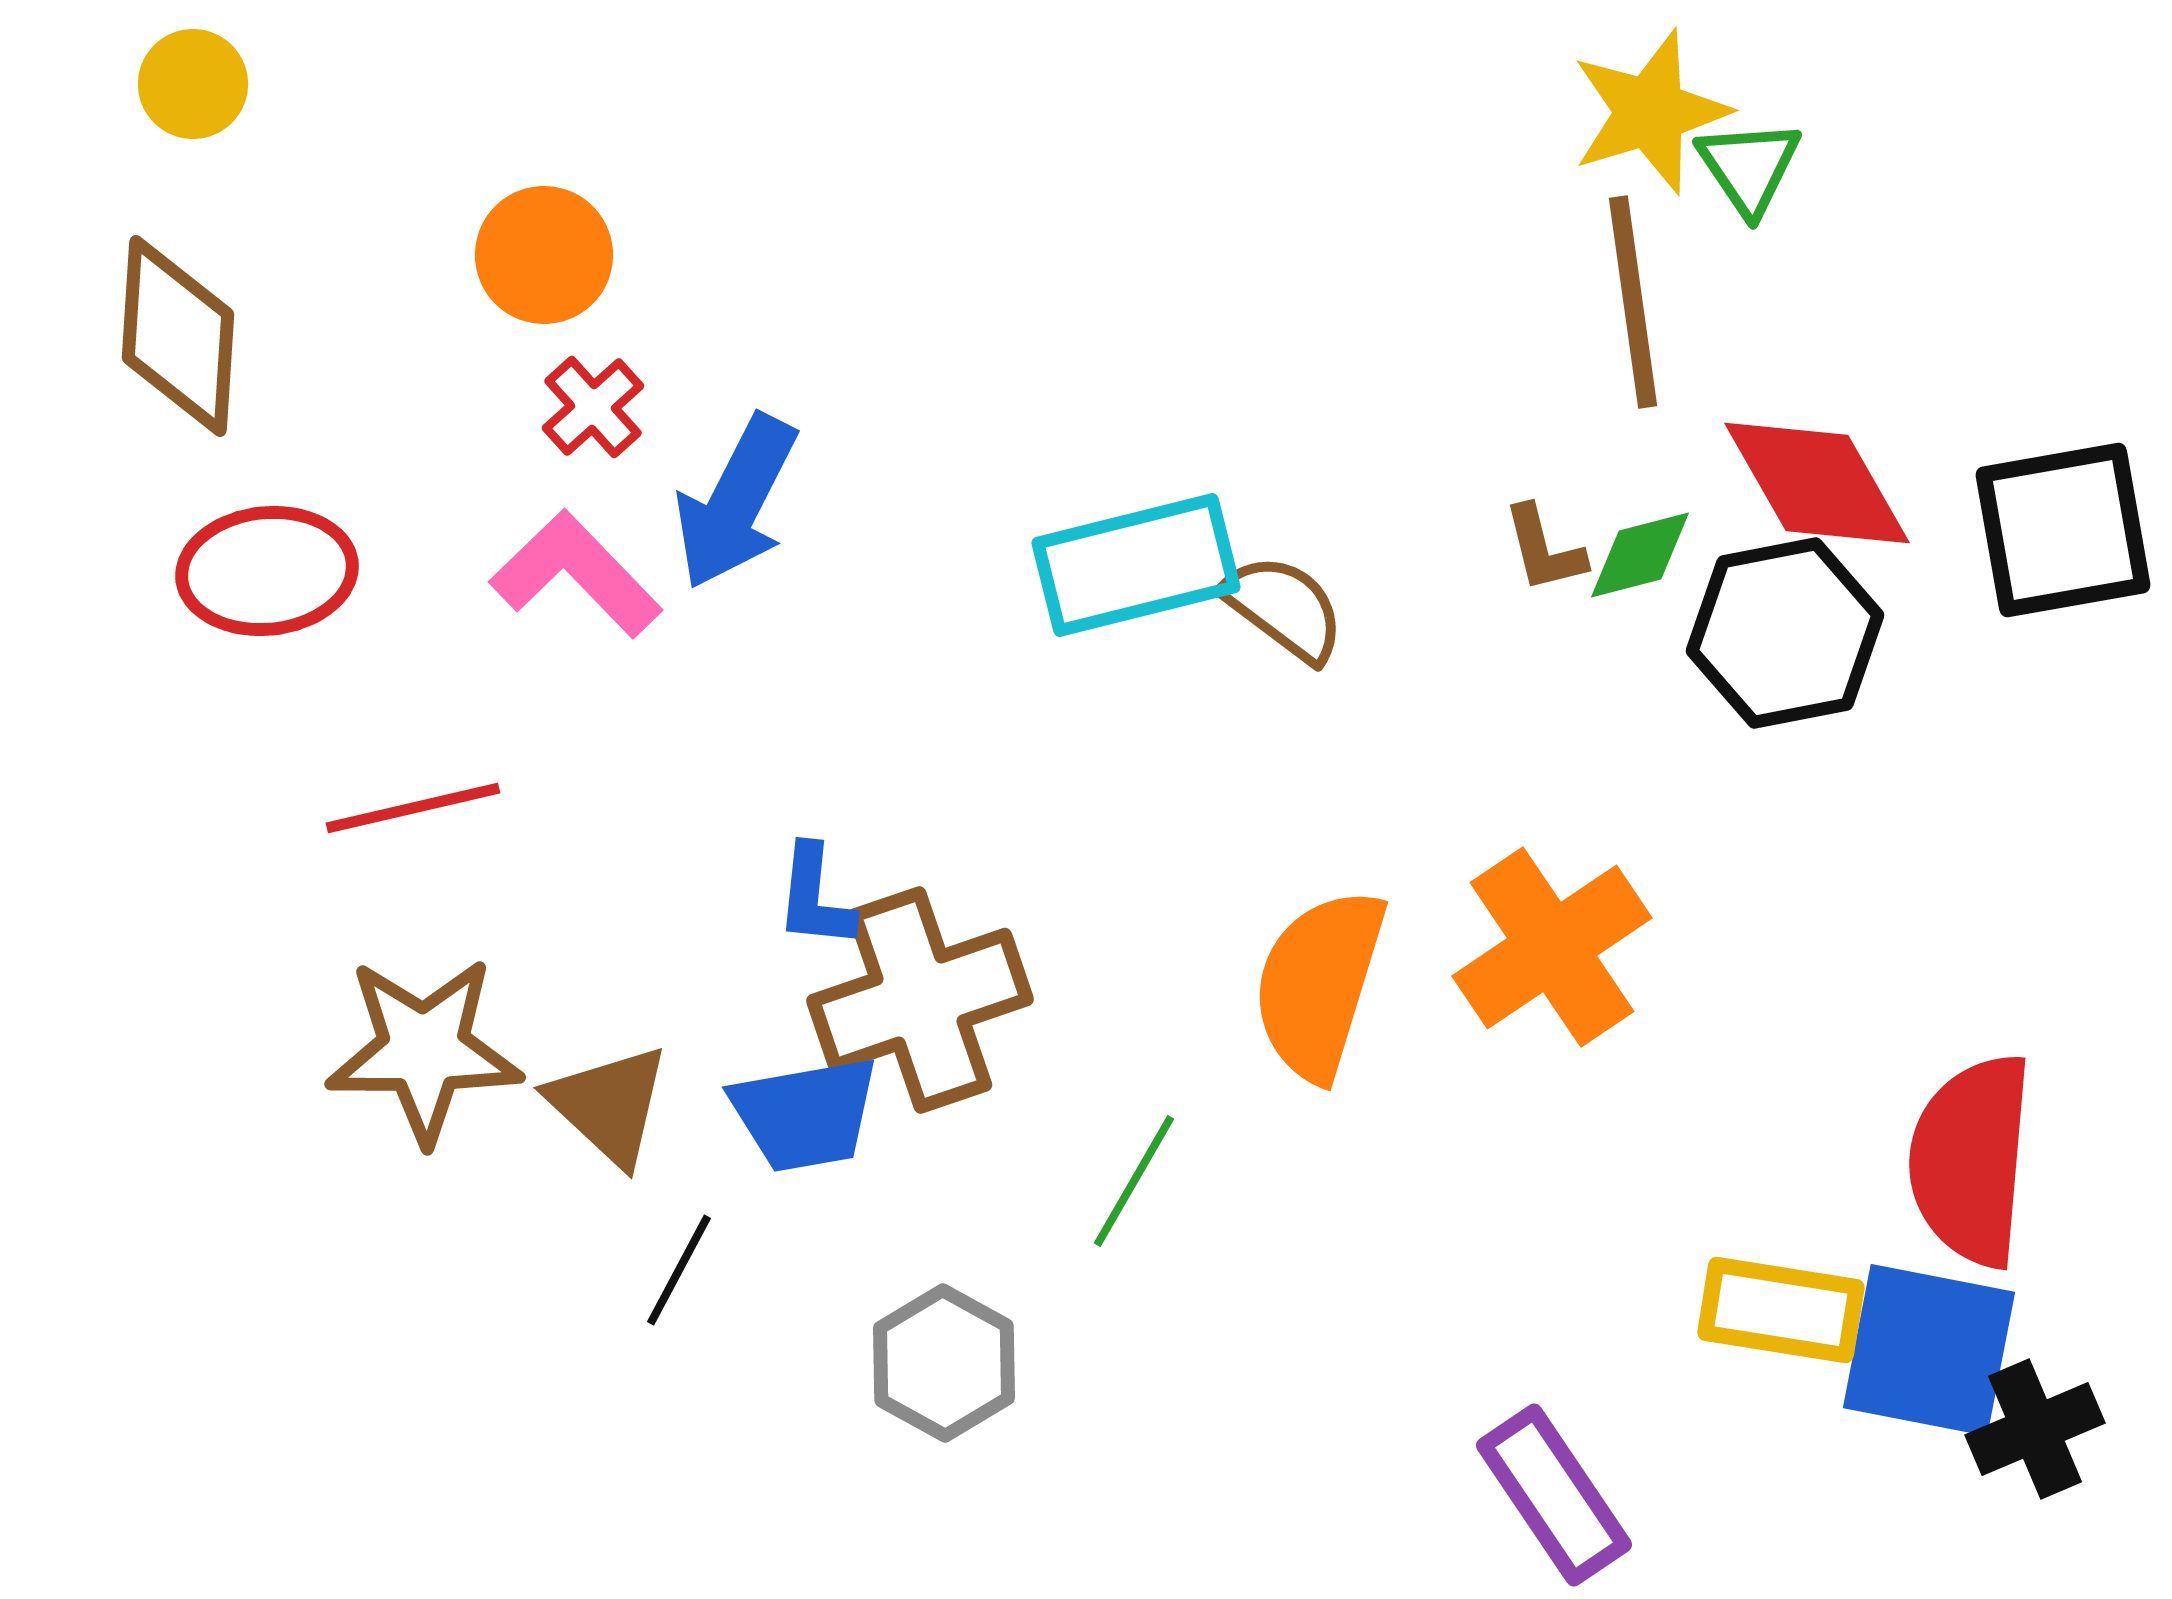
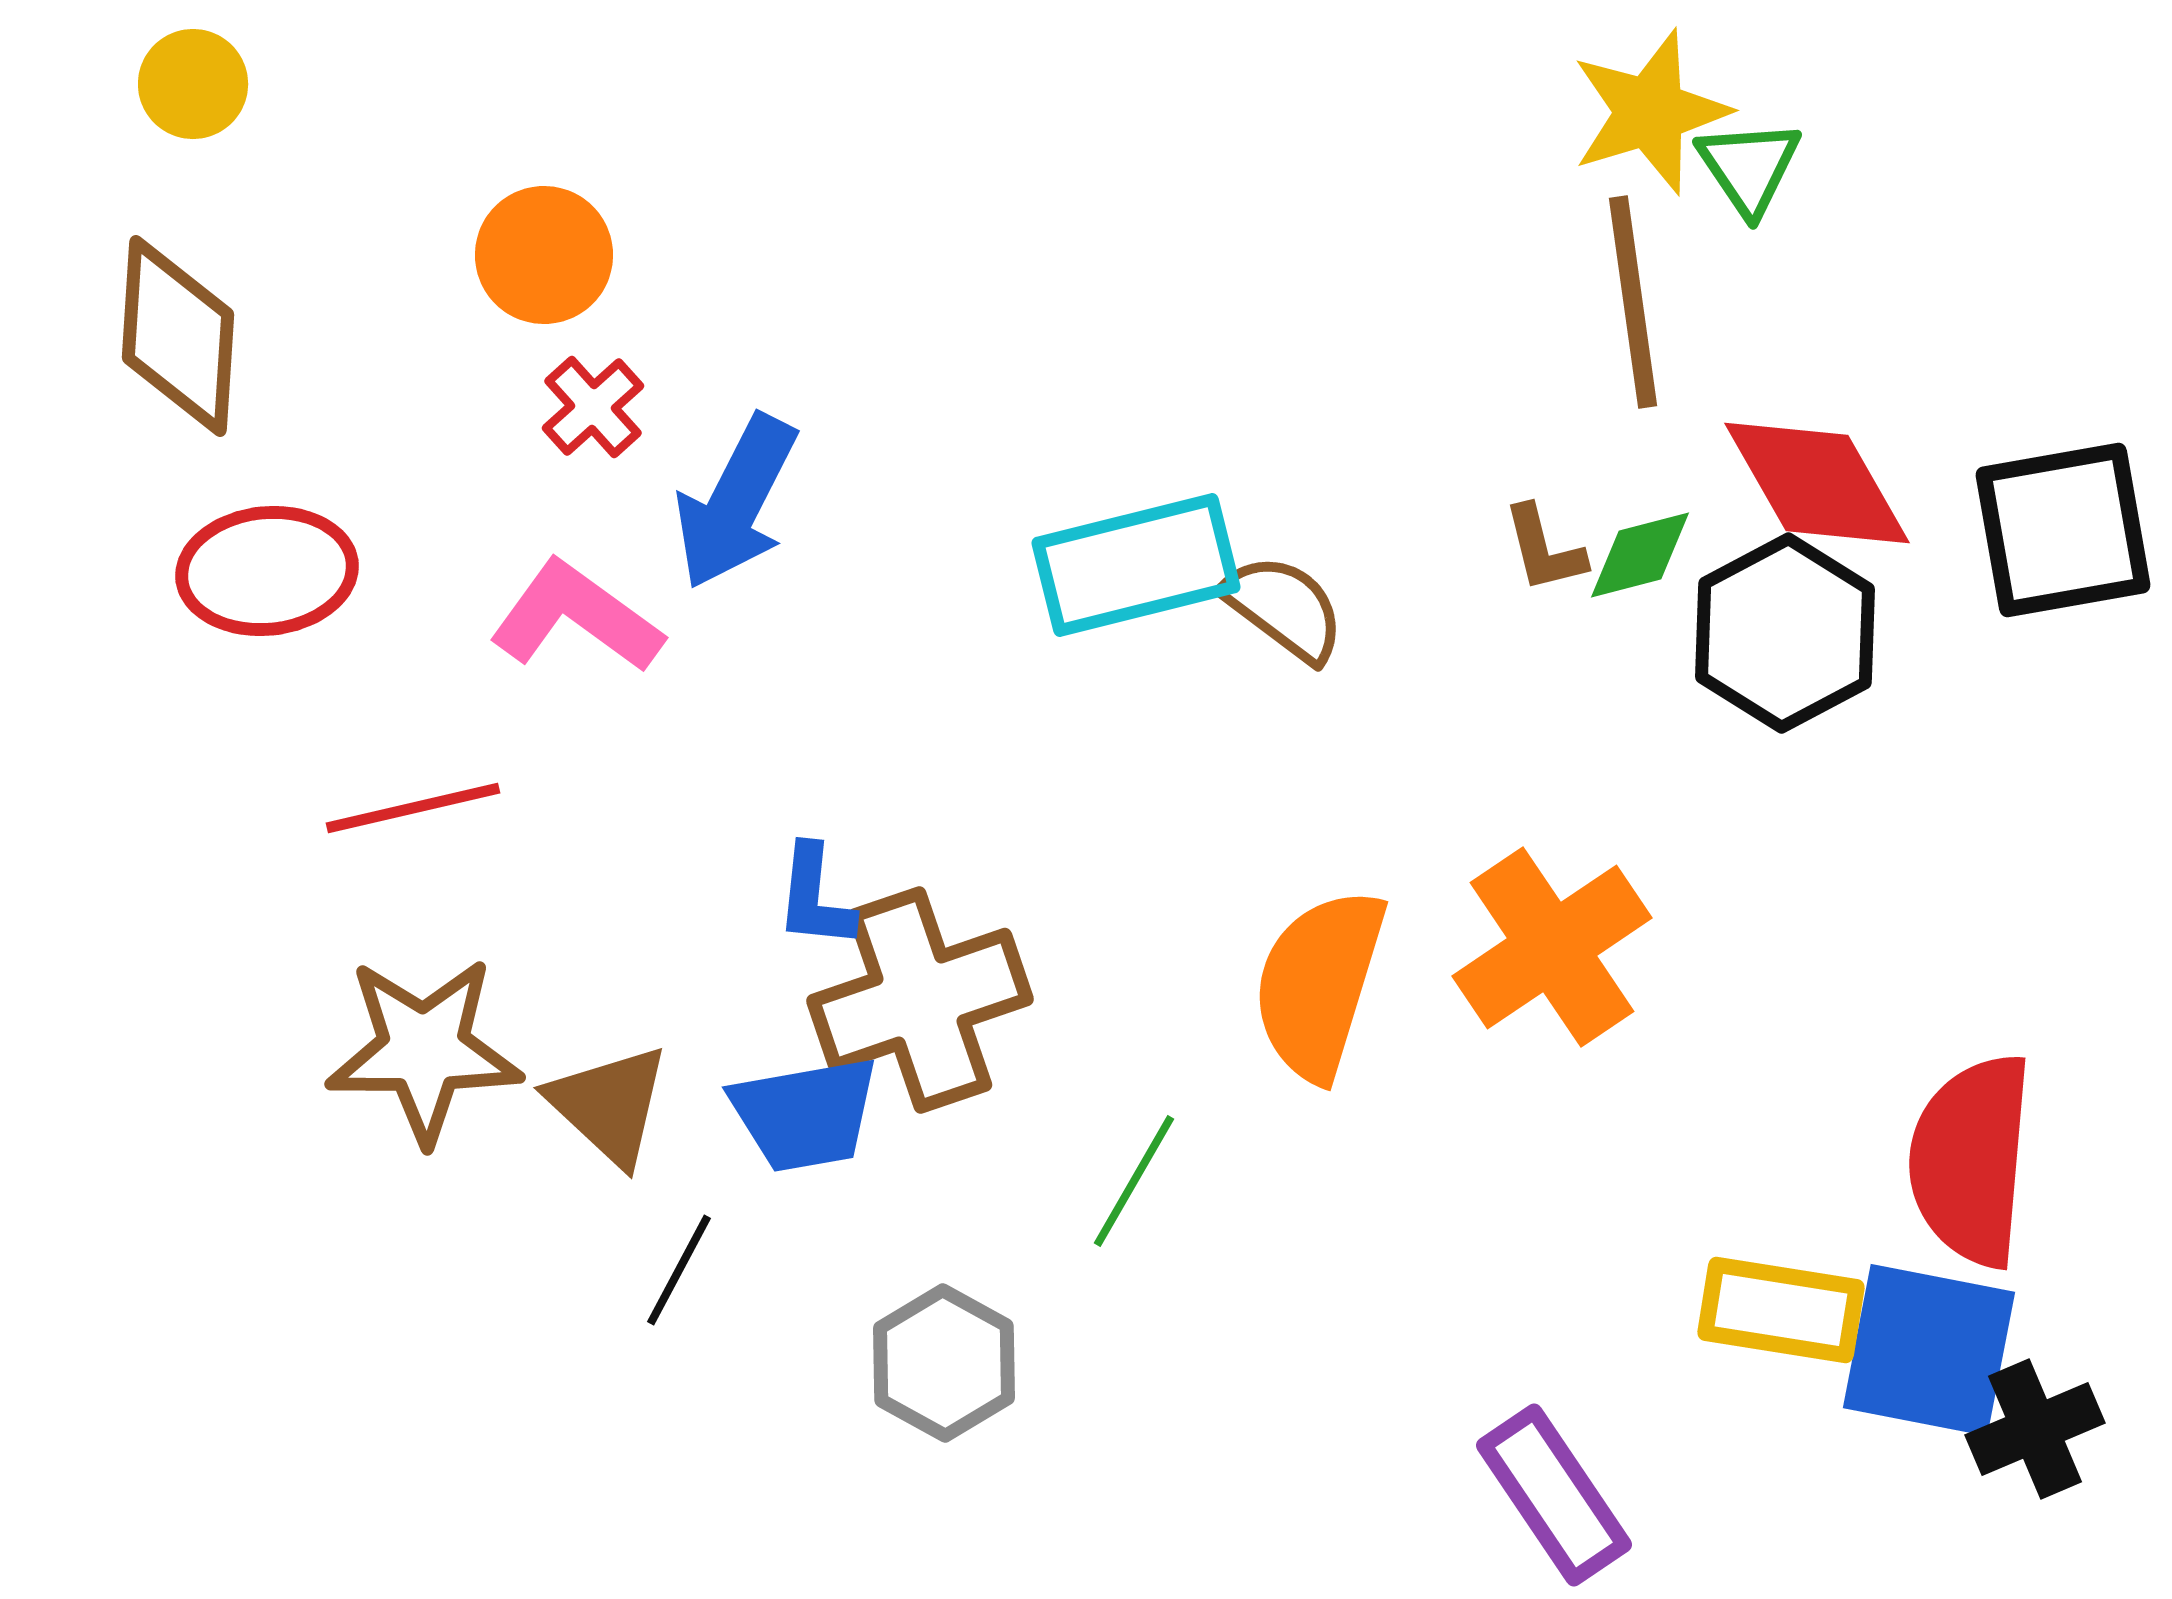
pink L-shape: moved 43 px down; rotated 10 degrees counterclockwise
black hexagon: rotated 17 degrees counterclockwise
